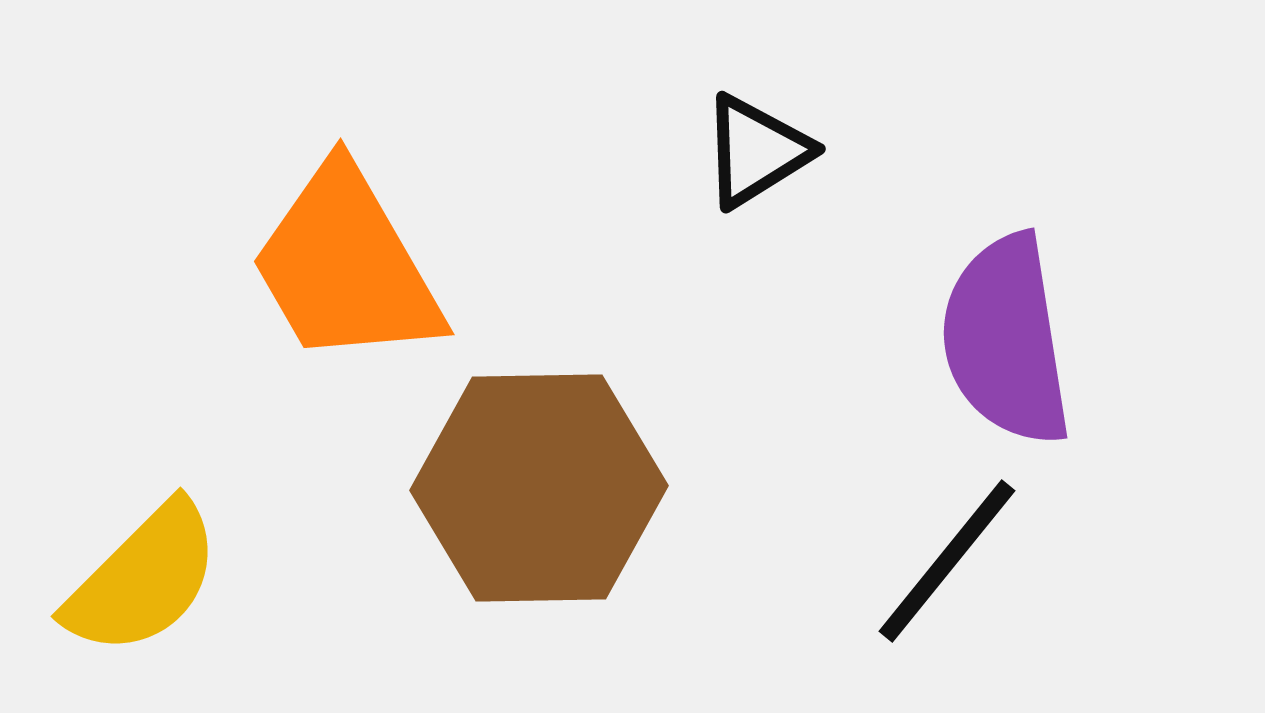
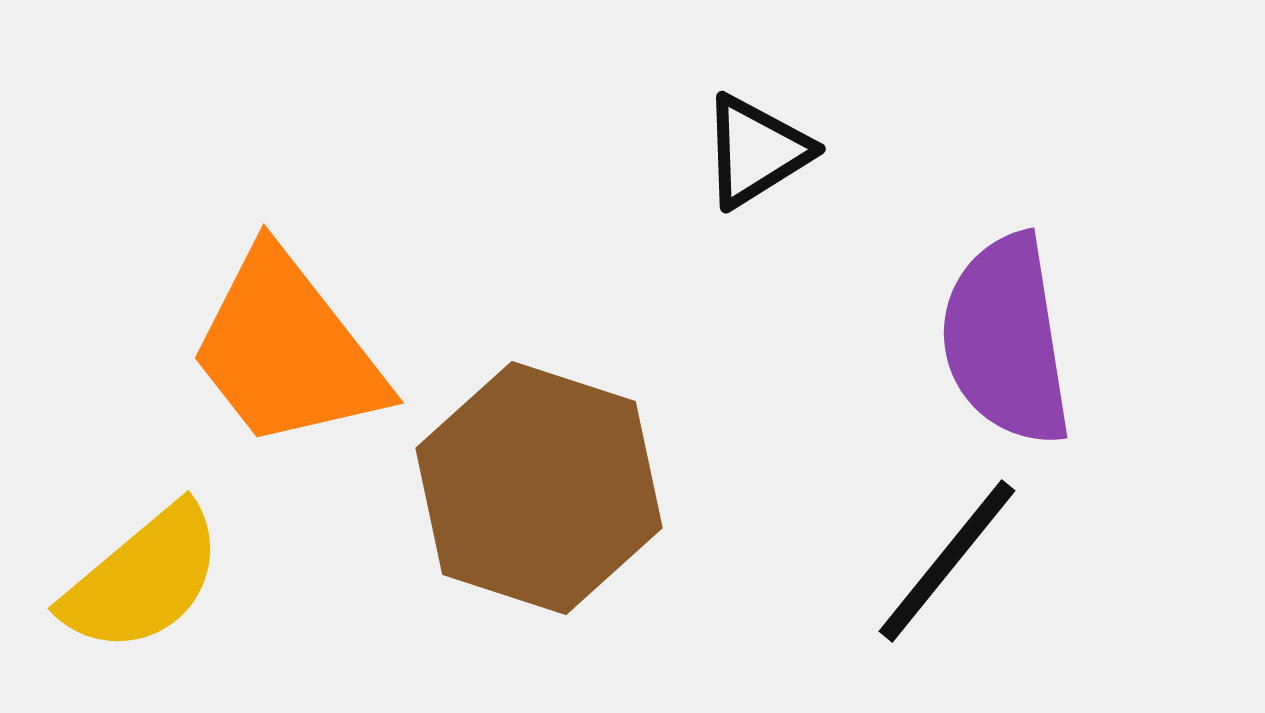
orange trapezoid: moved 59 px left, 84 px down; rotated 8 degrees counterclockwise
brown hexagon: rotated 19 degrees clockwise
yellow semicircle: rotated 5 degrees clockwise
